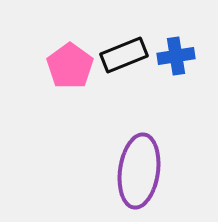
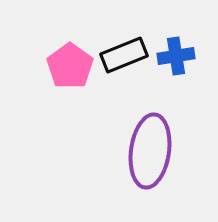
purple ellipse: moved 11 px right, 20 px up
